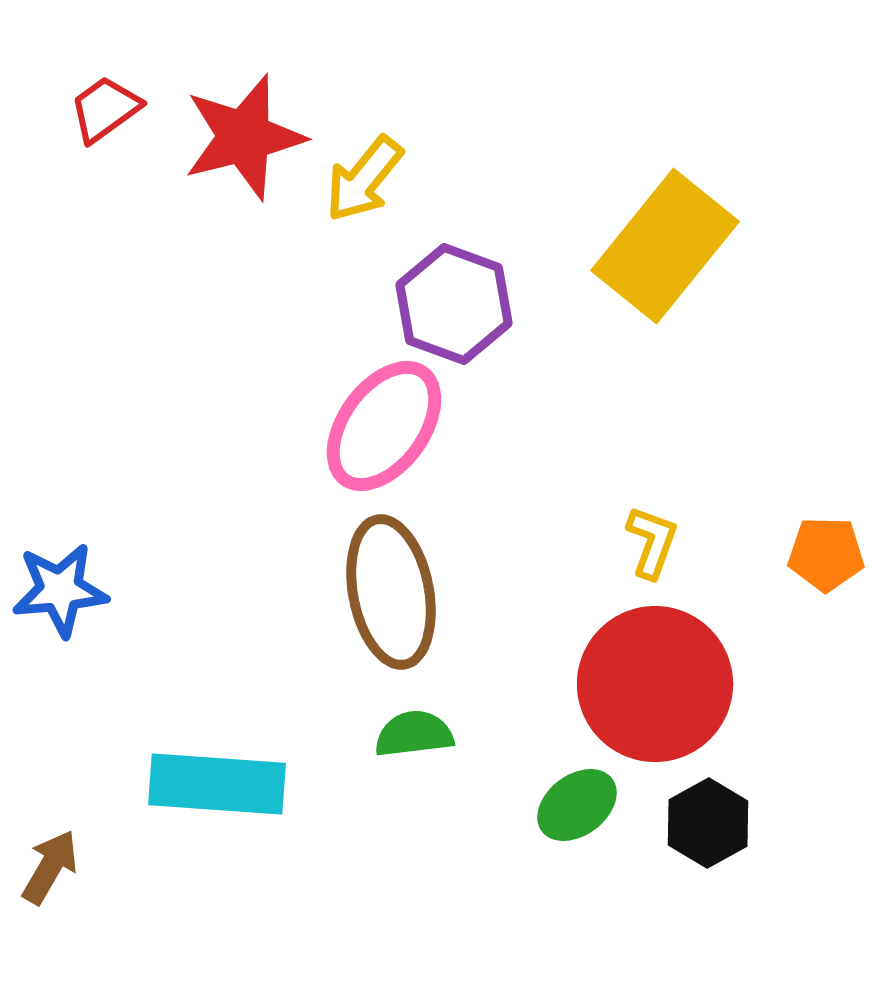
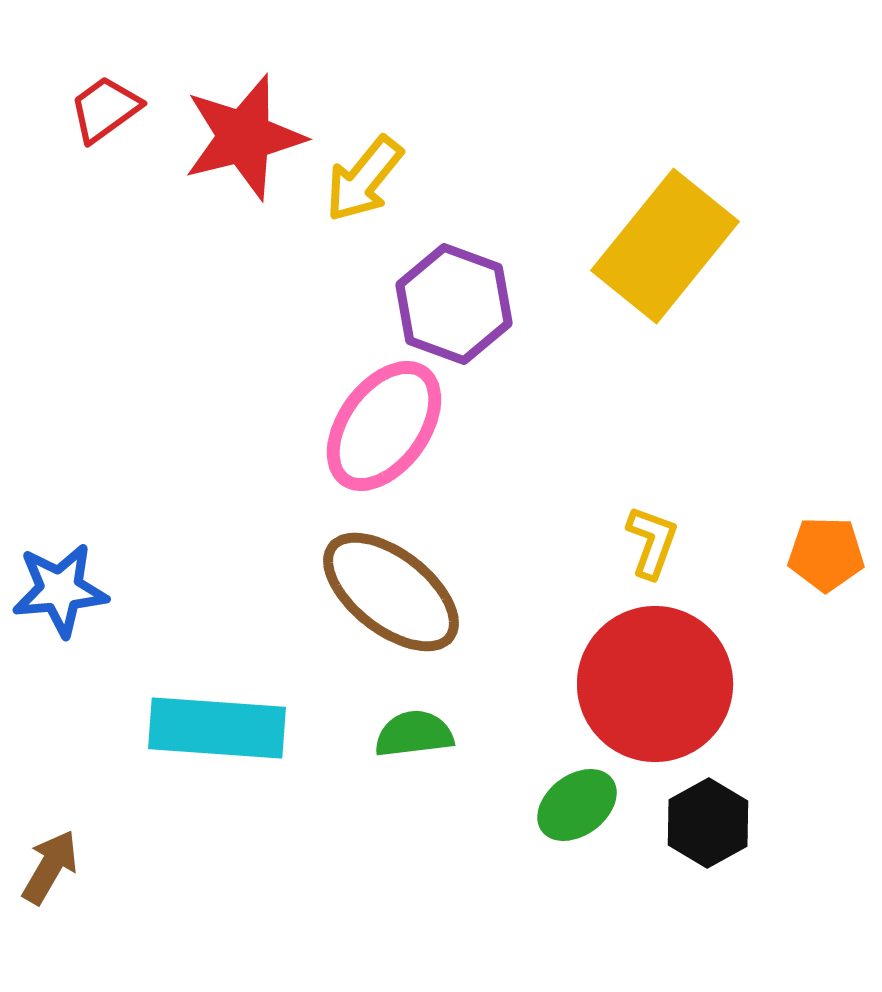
brown ellipse: rotated 41 degrees counterclockwise
cyan rectangle: moved 56 px up
